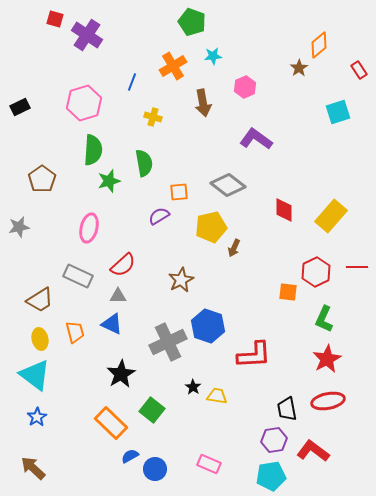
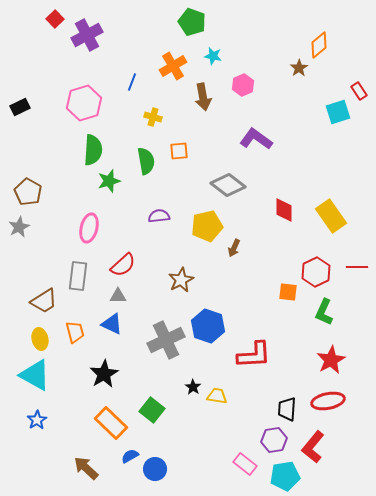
red square at (55, 19): rotated 30 degrees clockwise
purple cross at (87, 35): rotated 28 degrees clockwise
cyan star at (213, 56): rotated 18 degrees clockwise
red rectangle at (359, 70): moved 21 px down
pink hexagon at (245, 87): moved 2 px left, 2 px up
brown arrow at (203, 103): moved 6 px up
green semicircle at (144, 163): moved 2 px right, 2 px up
brown pentagon at (42, 179): moved 14 px left, 13 px down; rotated 8 degrees counterclockwise
orange square at (179, 192): moved 41 px up
purple semicircle at (159, 216): rotated 25 degrees clockwise
yellow rectangle at (331, 216): rotated 76 degrees counterclockwise
gray star at (19, 227): rotated 15 degrees counterclockwise
yellow pentagon at (211, 227): moved 4 px left, 1 px up
gray rectangle at (78, 276): rotated 72 degrees clockwise
brown trapezoid at (40, 300): moved 4 px right, 1 px down
green L-shape at (324, 319): moved 7 px up
gray cross at (168, 342): moved 2 px left, 2 px up
red star at (327, 359): moved 4 px right, 1 px down
black star at (121, 374): moved 17 px left
cyan triangle at (35, 375): rotated 8 degrees counterclockwise
black trapezoid at (287, 409): rotated 15 degrees clockwise
blue star at (37, 417): moved 3 px down
red L-shape at (313, 451): moved 4 px up; rotated 88 degrees counterclockwise
pink rectangle at (209, 464): moved 36 px right; rotated 15 degrees clockwise
brown arrow at (33, 468): moved 53 px right
cyan pentagon at (271, 476): moved 14 px right
